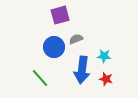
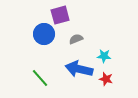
blue circle: moved 10 px left, 13 px up
blue arrow: moved 3 px left, 1 px up; rotated 96 degrees clockwise
